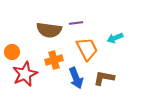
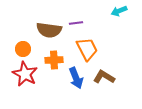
cyan arrow: moved 4 px right, 27 px up
orange circle: moved 11 px right, 3 px up
orange cross: rotated 12 degrees clockwise
red star: rotated 20 degrees counterclockwise
brown L-shape: moved 1 px up; rotated 20 degrees clockwise
